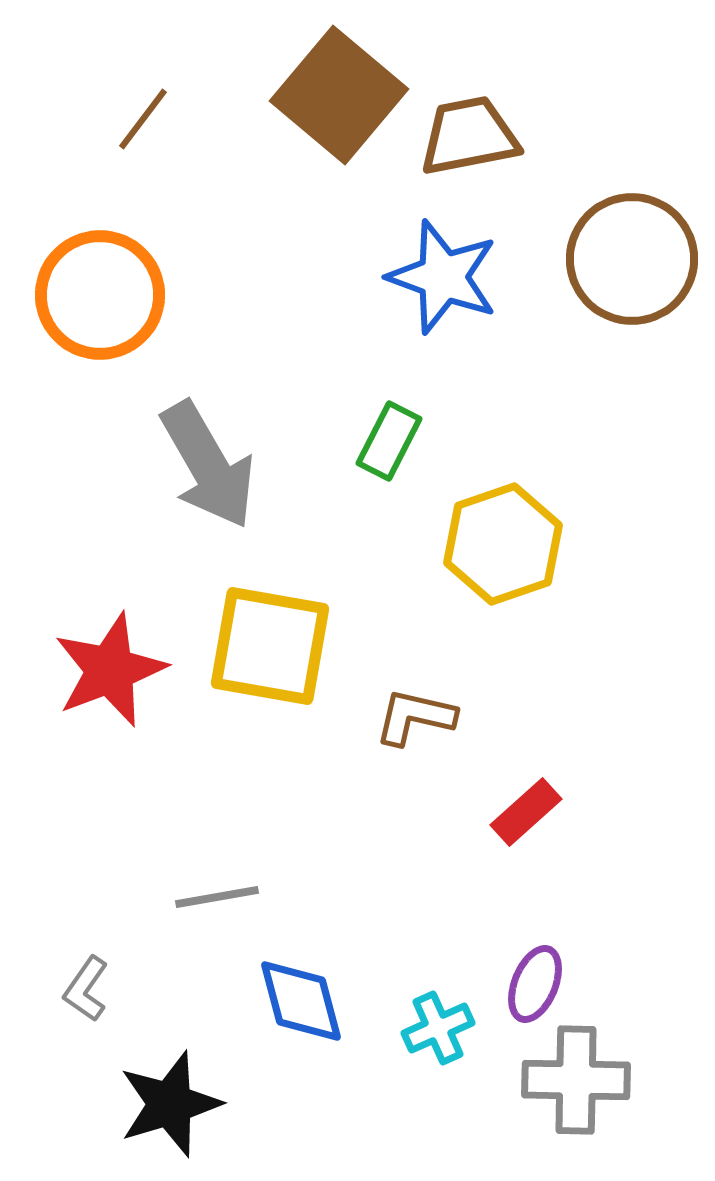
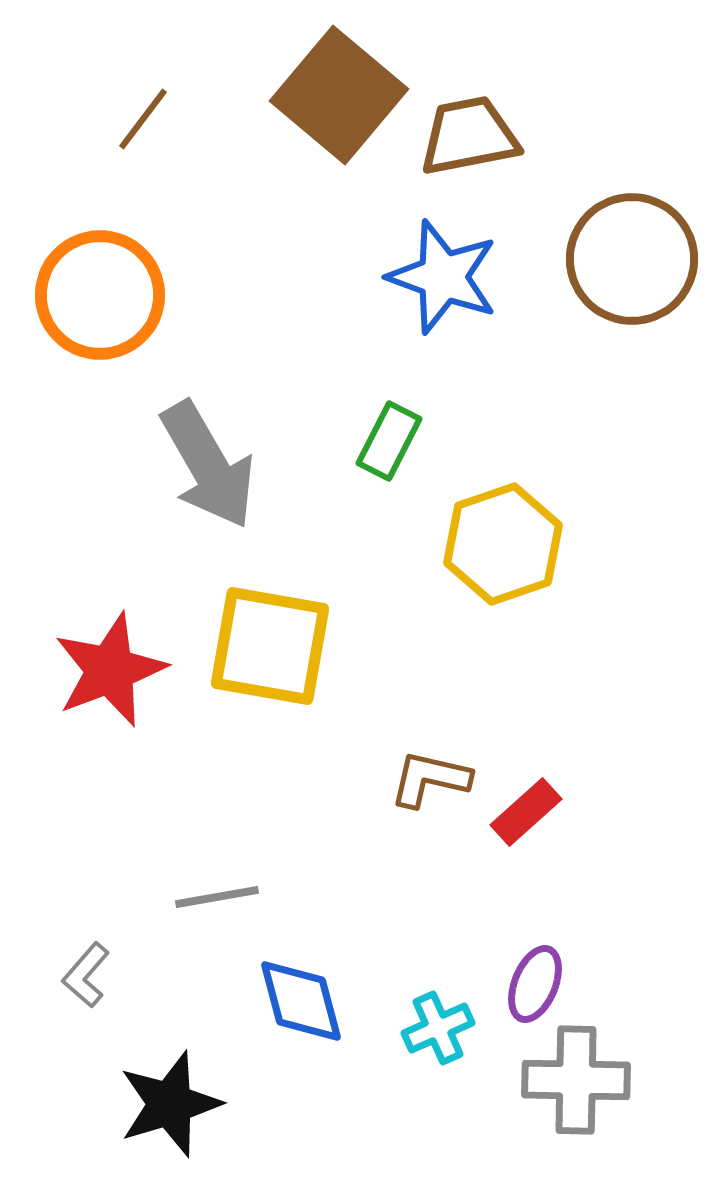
brown L-shape: moved 15 px right, 62 px down
gray L-shape: moved 14 px up; rotated 6 degrees clockwise
